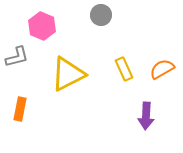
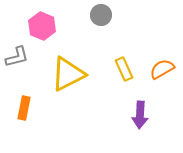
orange rectangle: moved 4 px right, 1 px up
purple arrow: moved 6 px left, 1 px up
